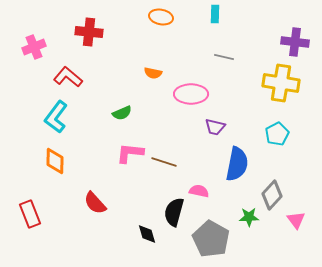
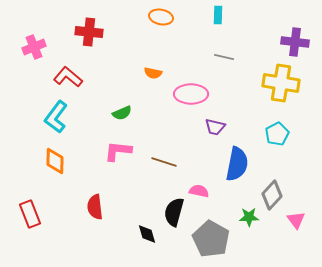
cyan rectangle: moved 3 px right, 1 px down
pink L-shape: moved 12 px left, 2 px up
red semicircle: moved 4 px down; rotated 35 degrees clockwise
